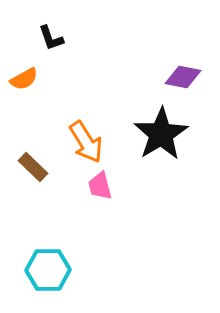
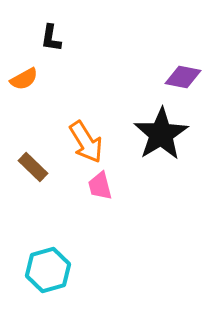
black L-shape: rotated 28 degrees clockwise
cyan hexagon: rotated 15 degrees counterclockwise
